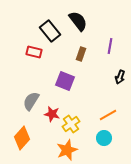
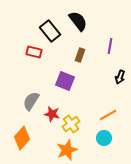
brown rectangle: moved 1 px left, 1 px down
